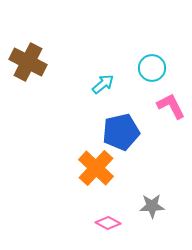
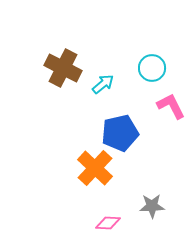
brown cross: moved 35 px right, 6 px down
blue pentagon: moved 1 px left, 1 px down
orange cross: moved 1 px left
pink diamond: rotated 25 degrees counterclockwise
